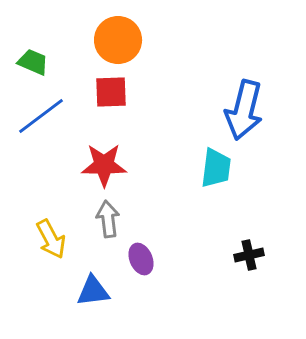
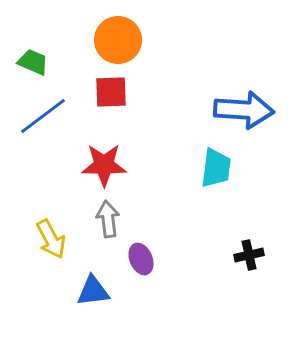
blue arrow: rotated 100 degrees counterclockwise
blue line: moved 2 px right
